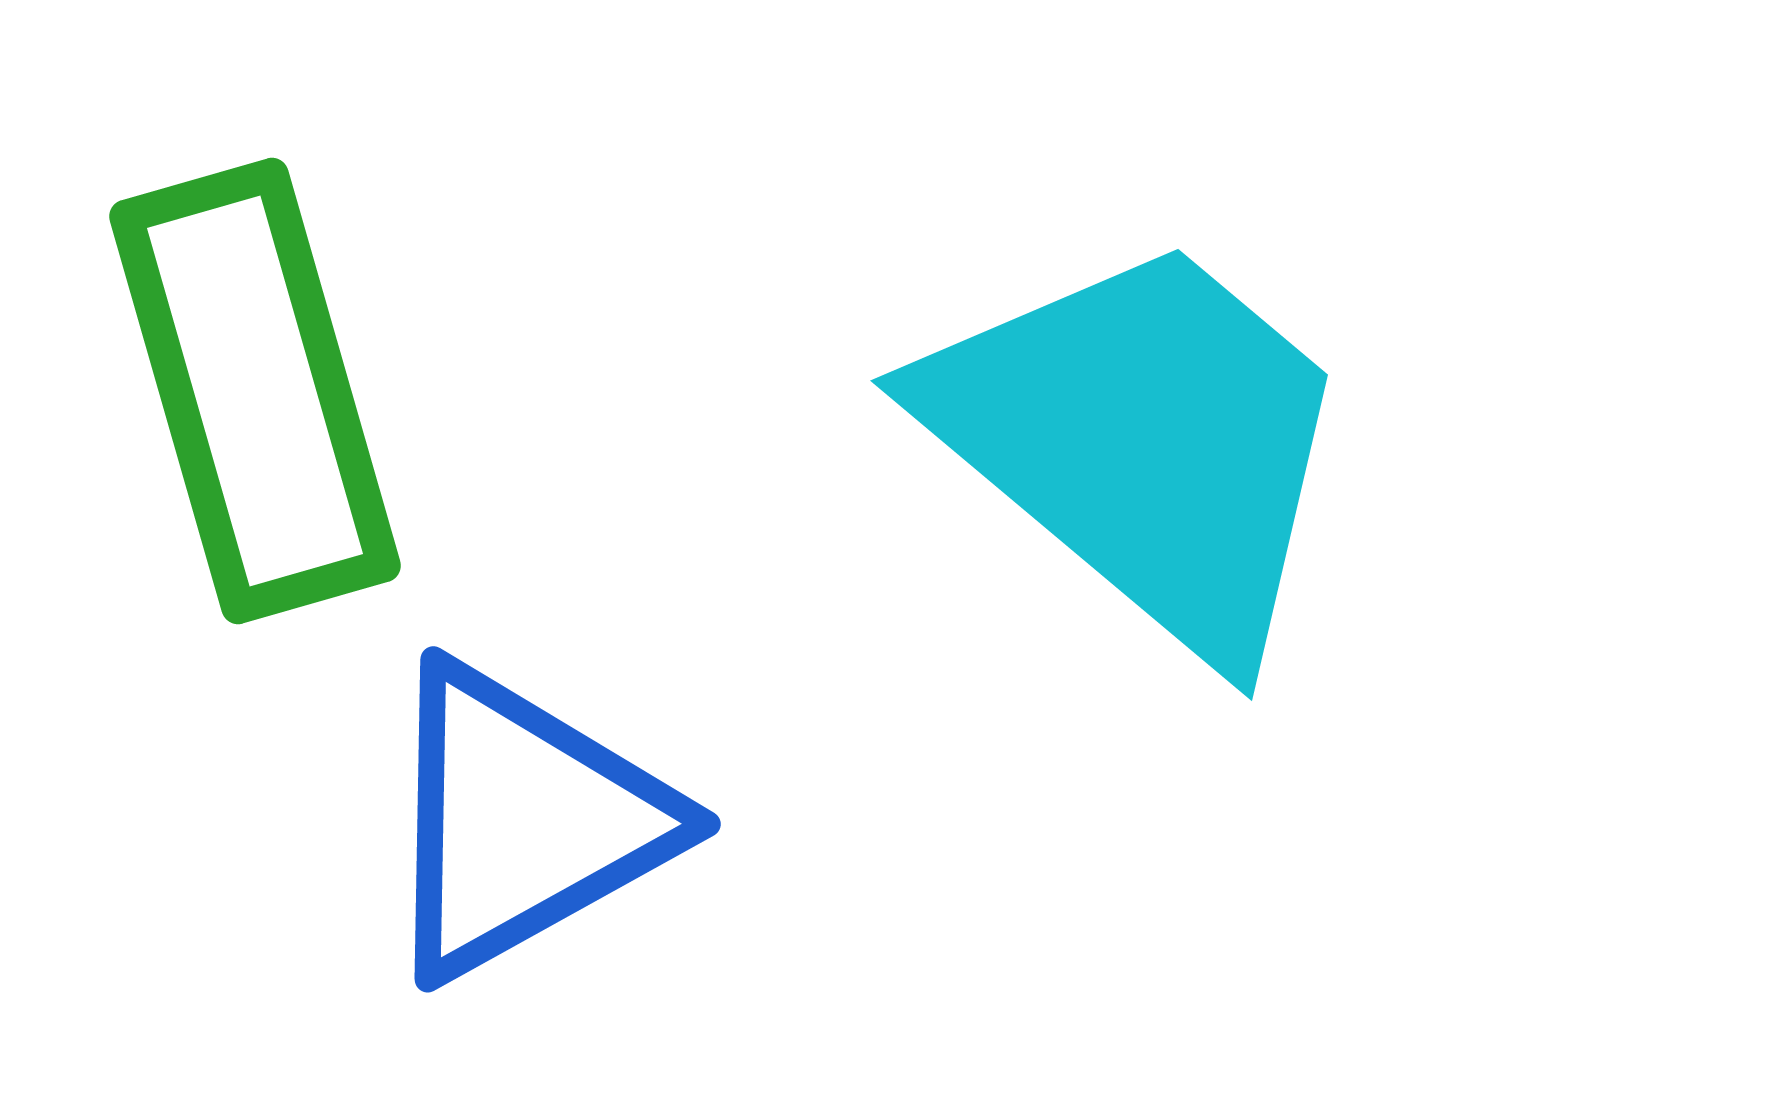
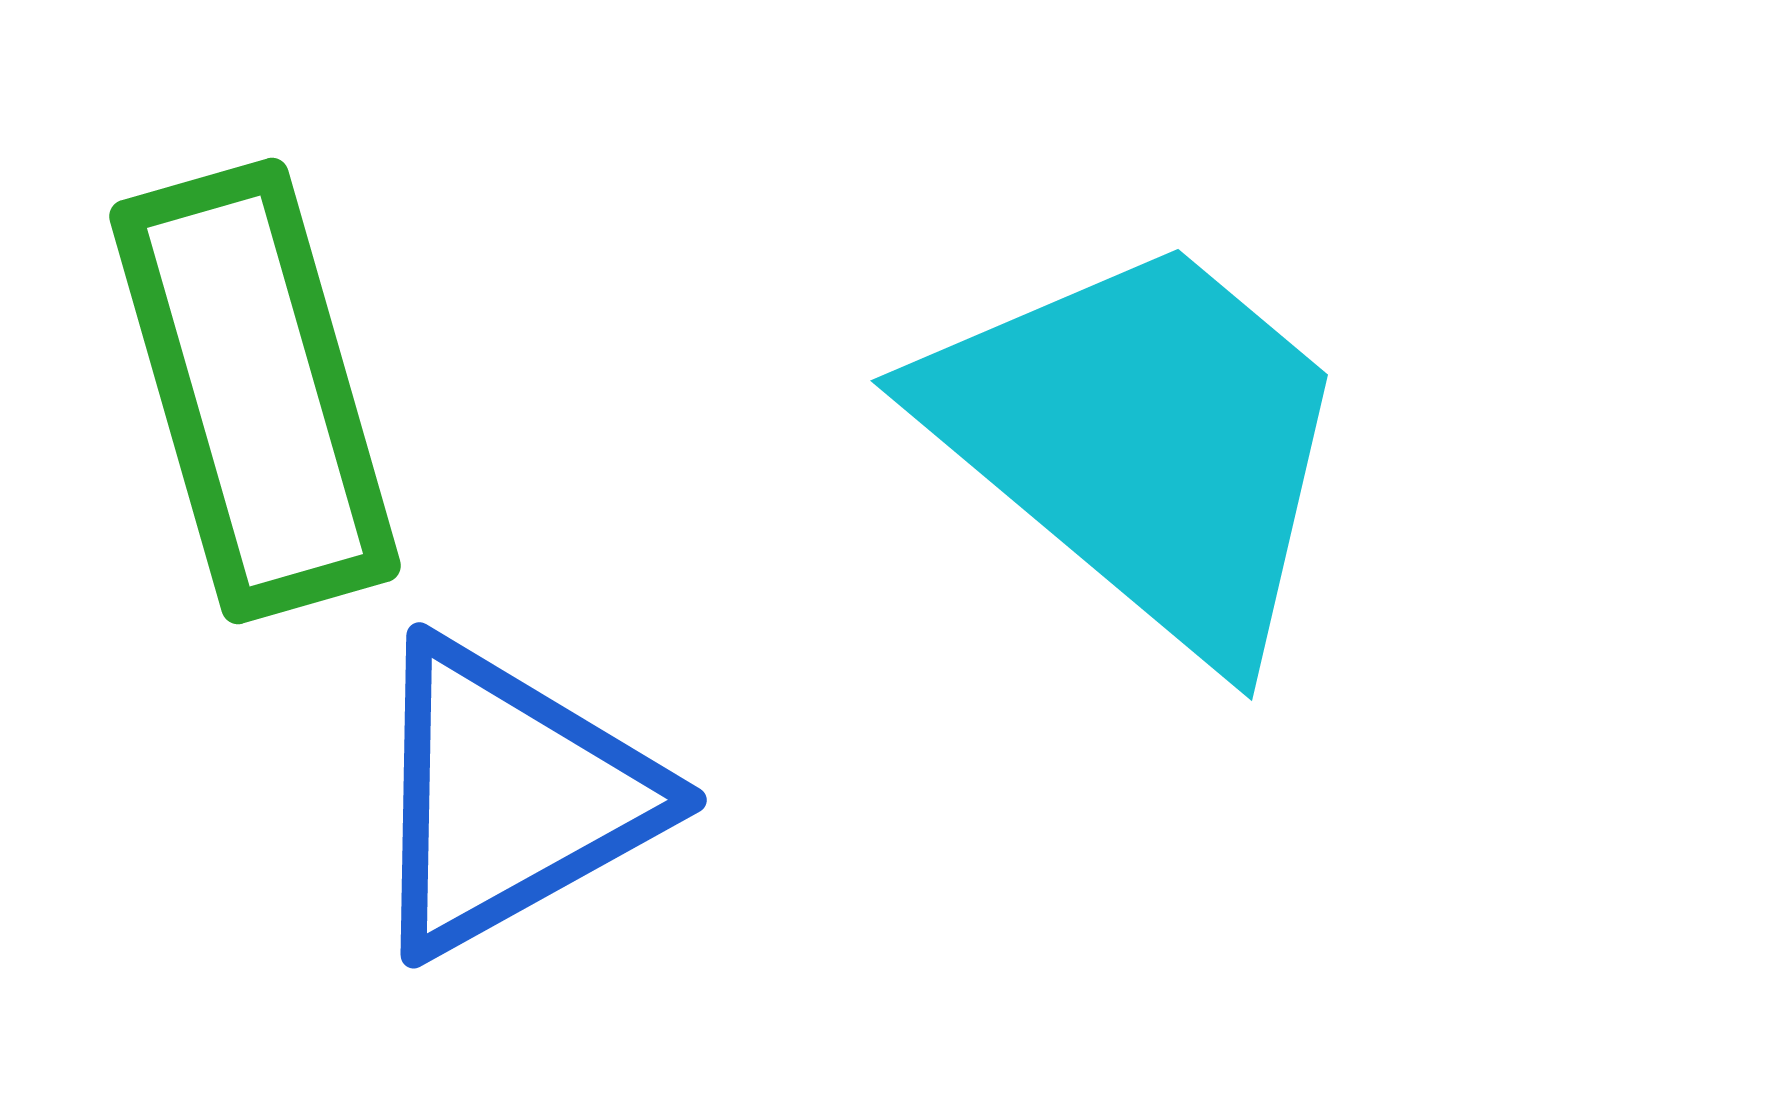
blue triangle: moved 14 px left, 24 px up
